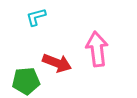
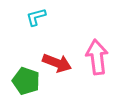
pink arrow: moved 8 px down
green pentagon: rotated 24 degrees clockwise
